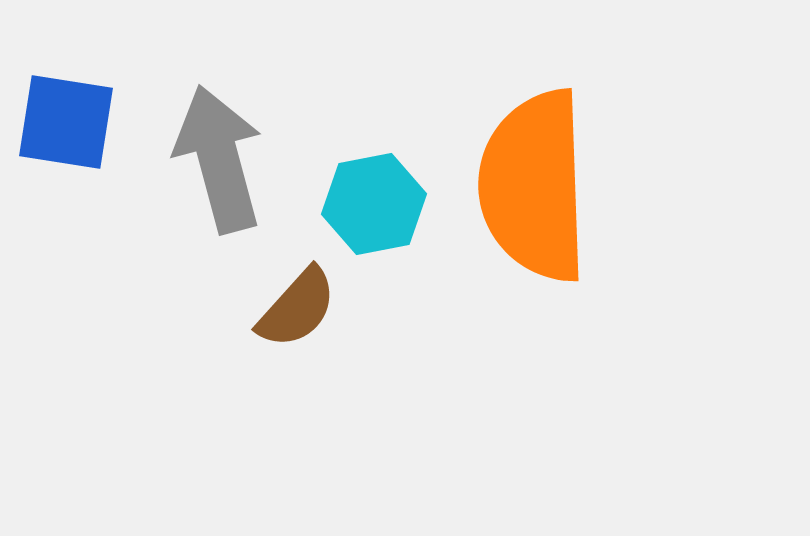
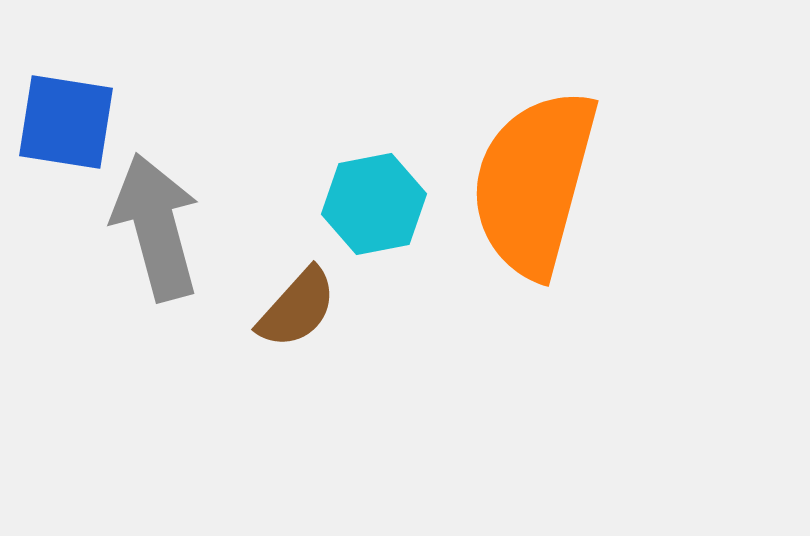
gray arrow: moved 63 px left, 68 px down
orange semicircle: moved 3 px up; rotated 17 degrees clockwise
